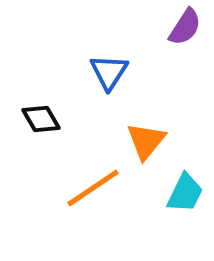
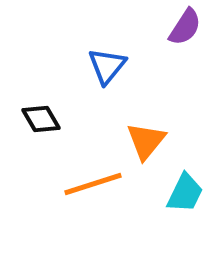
blue triangle: moved 2 px left, 6 px up; rotated 6 degrees clockwise
orange line: moved 4 px up; rotated 16 degrees clockwise
